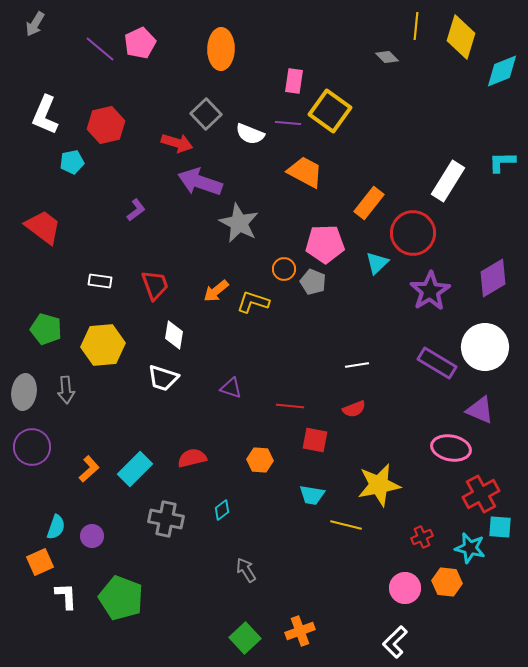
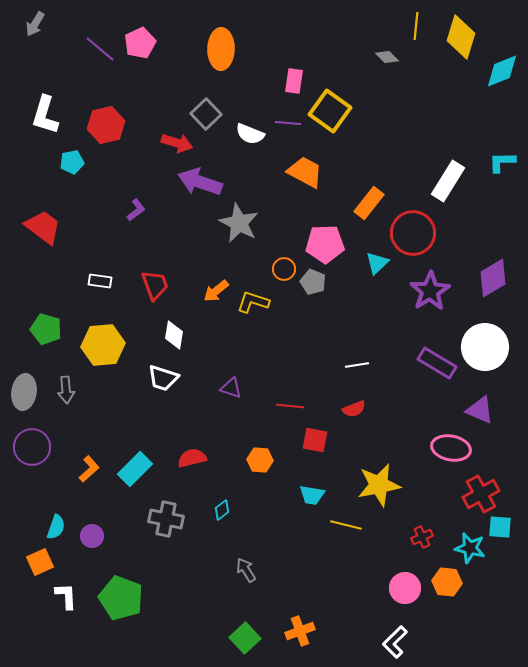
white L-shape at (45, 115): rotated 6 degrees counterclockwise
